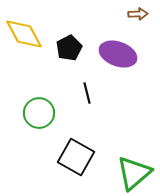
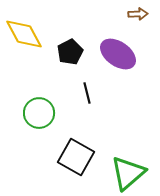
black pentagon: moved 1 px right, 4 px down
purple ellipse: rotated 15 degrees clockwise
green triangle: moved 6 px left
